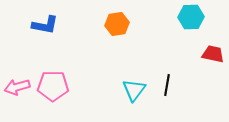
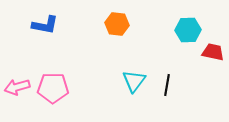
cyan hexagon: moved 3 px left, 13 px down
orange hexagon: rotated 15 degrees clockwise
red trapezoid: moved 2 px up
pink pentagon: moved 2 px down
cyan triangle: moved 9 px up
